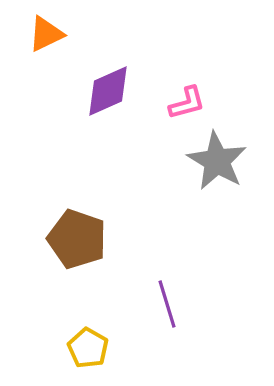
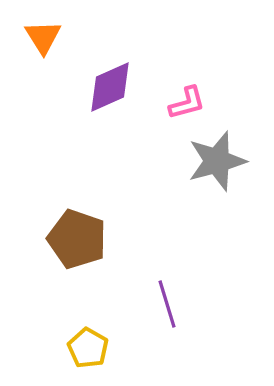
orange triangle: moved 3 px left, 3 px down; rotated 36 degrees counterclockwise
purple diamond: moved 2 px right, 4 px up
gray star: rotated 26 degrees clockwise
